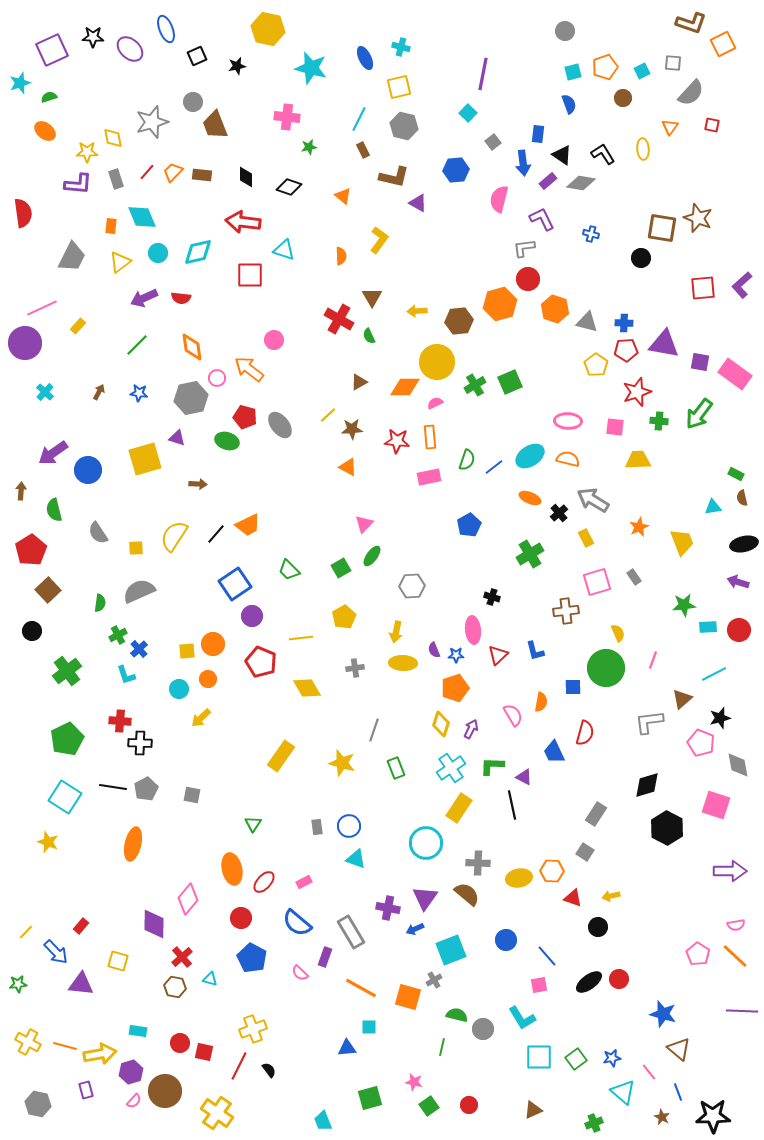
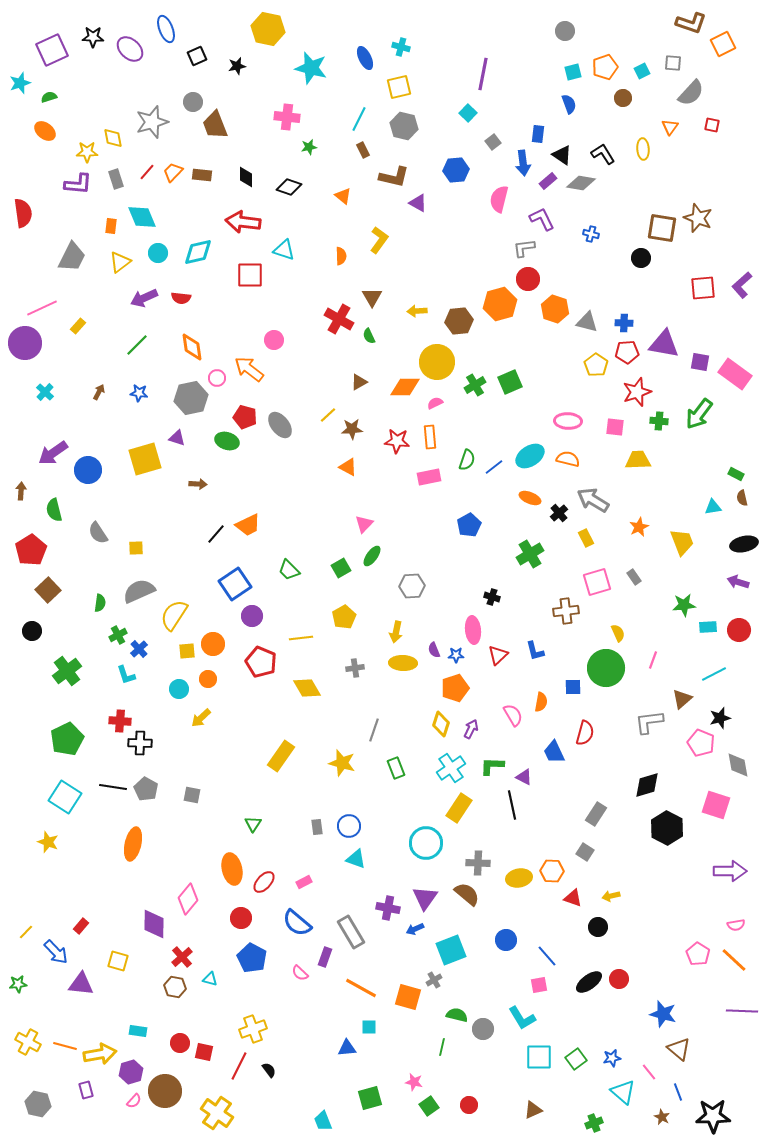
red pentagon at (626, 350): moved 1 px right, 2 px down
yellow semicircle at (174, 536): moved 79 px down
gray pentagon at (146, 789): rotated 15 degrees counterclockwise
orange line at (735, 956): moved 1 px left, 4 px down
